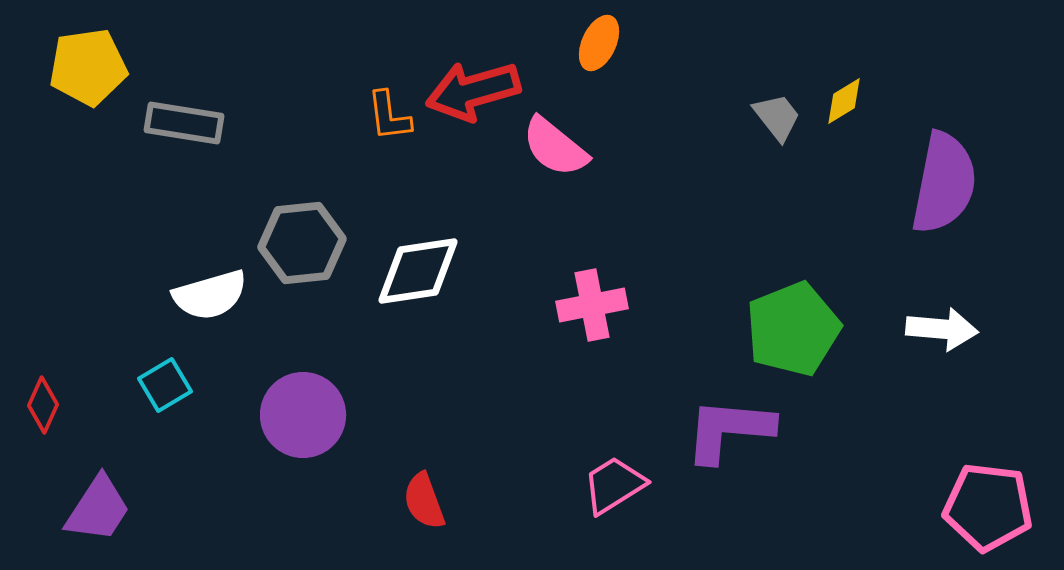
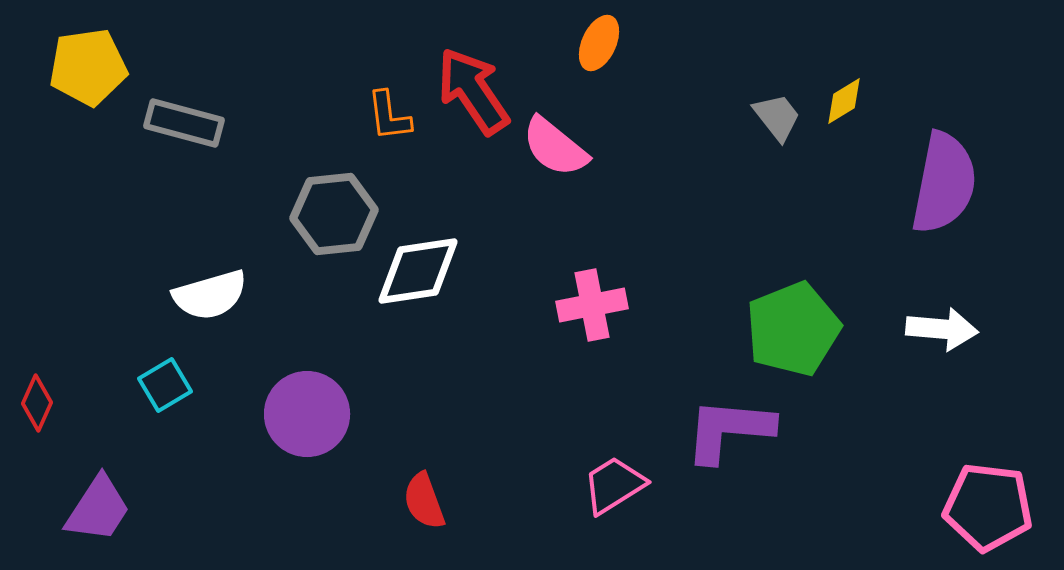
red arrow: rotated 72 degrees clockwise
gray rectangle: rotated 6 degrees clockwise
gray hexagon: moved 32 px right, 29 px up
red diamond: moved 6 px left, 2 px up
purple circle: moved 4 px right, 1 px up
